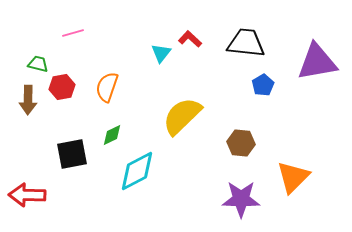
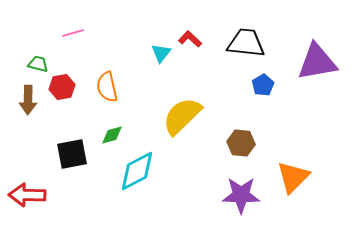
orange semicircle: rotated 32 degrees counterclockwise
green diamond: rotated 10 degrees clockwise
purple star: moved 4 px up
